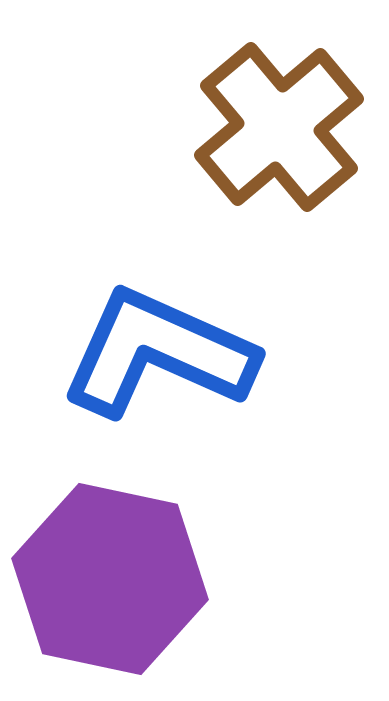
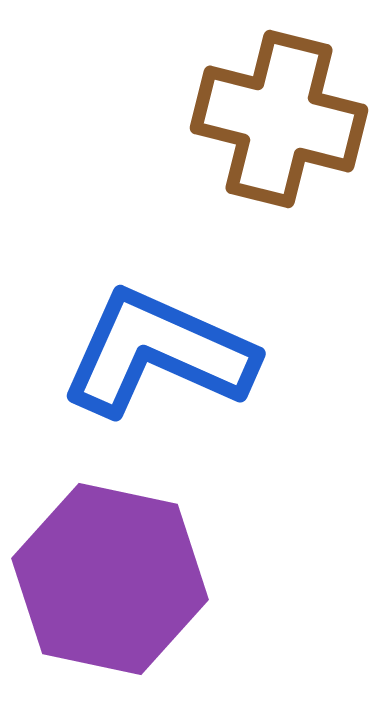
brown cross: moved 8 px up; rotated 36 degrees counterclockwise
